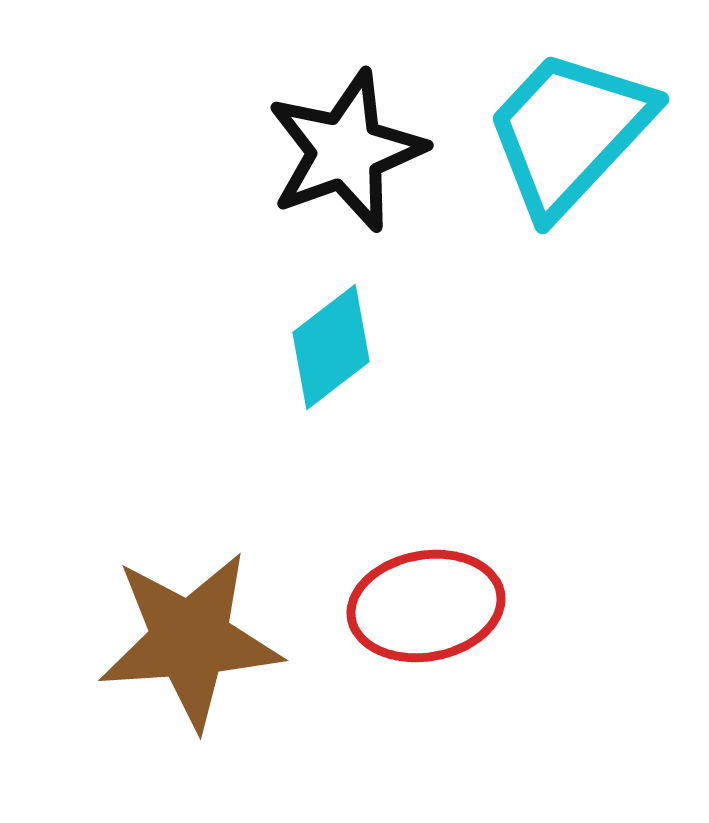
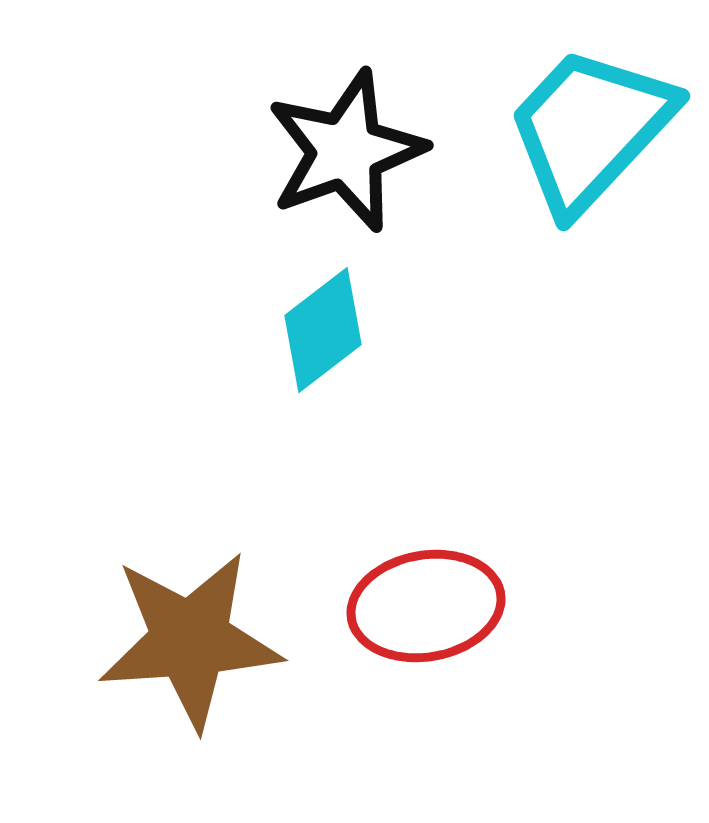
cyan trapezoid: moved 21 px right, 3 px up
cyan diamond: moved 8 px left, 17 px up
